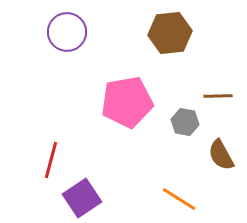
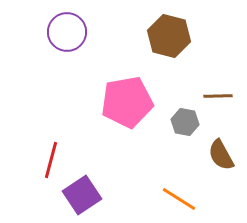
brown hexagon: moved 1 px left, 3 px down; rotated 21 degrees clockwise
purple square: moved 3 px up
